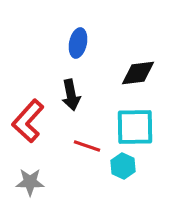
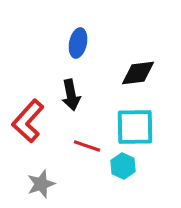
gray star: moved 11 px right, 2 px down; rotated 20 degrees counterclockwise
